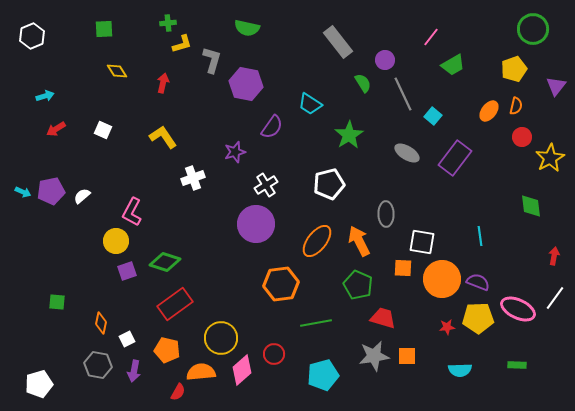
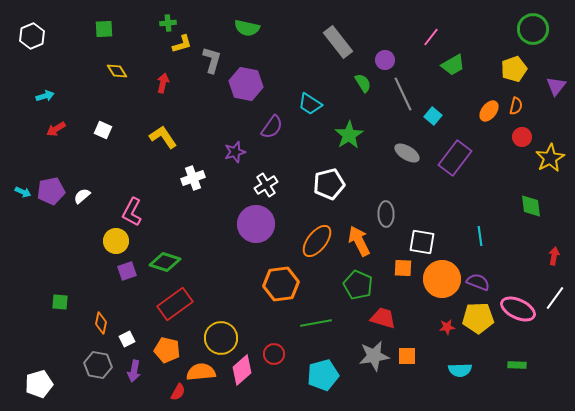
green square at (57, 302): moved 3 px right
